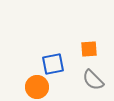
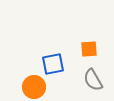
gray semicircle: rotated 15 degrees clockwise
orange circle: moved 3 px left
